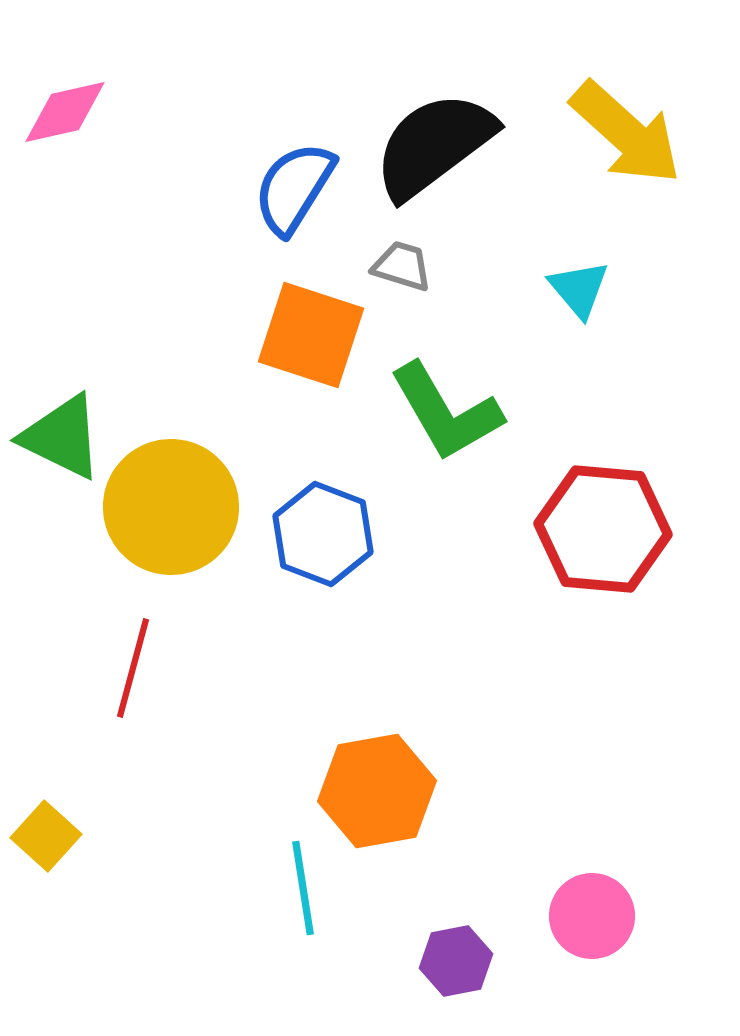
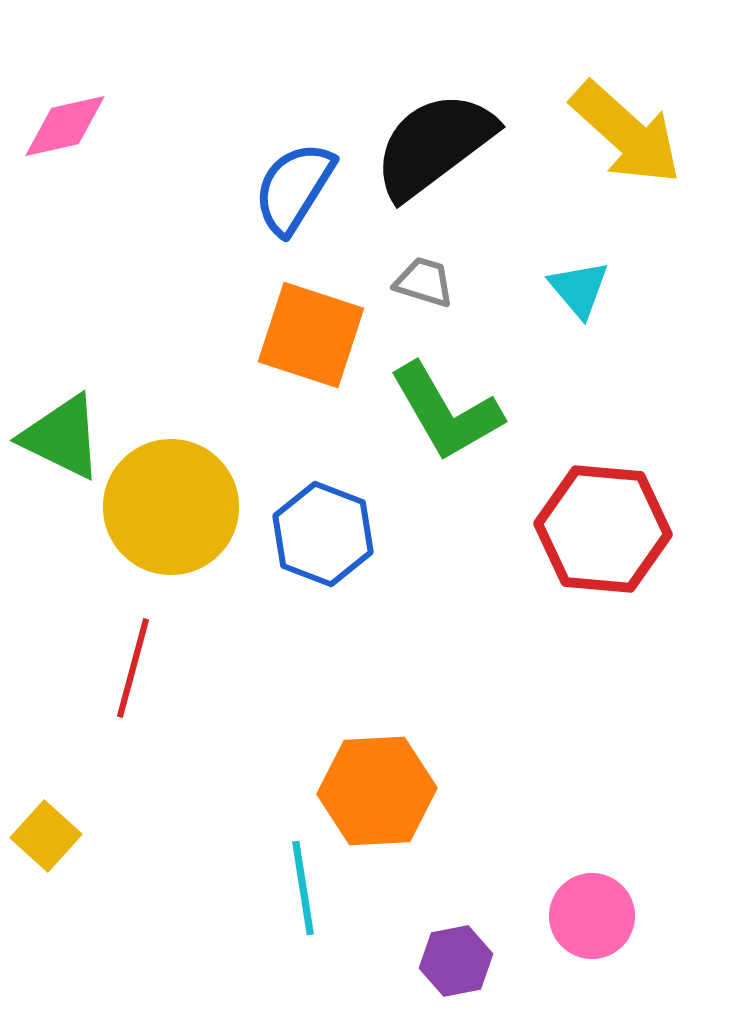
pink diamond: moved 14 px down
gray trapezoid: moved 22 px right, 16 px down
orange hexagon: rotated 7 degrees clockwise
